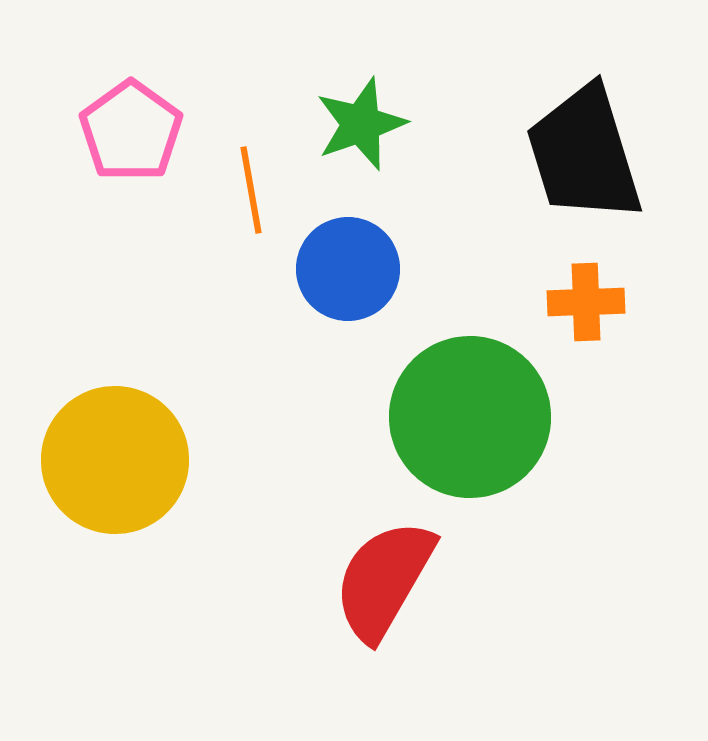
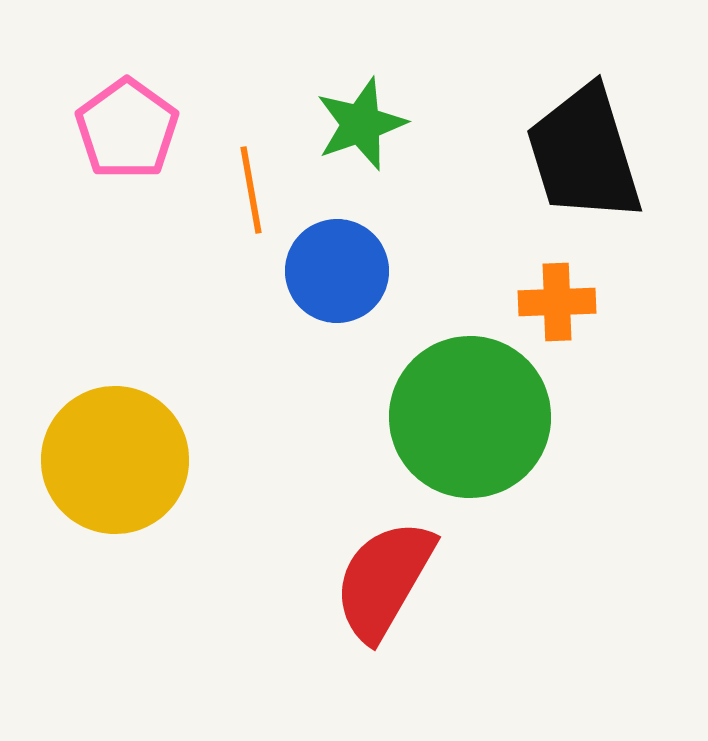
pink pentagon: moved 4 px left, 2 px up
blue circle: moved 11 px left, 2 px down
orange cross: moved 29 px left
